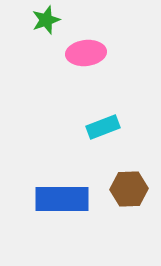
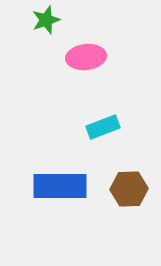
pink ellipse: moved 4 px down
blue rectangle: moved 2 px left, 13 px up
